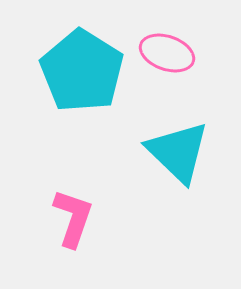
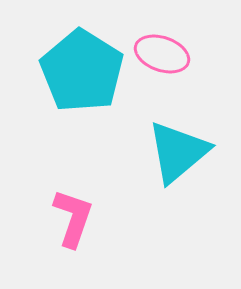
pink ellipse: moved 5 px left, 1 px down
cyan triangle: rotated 36 degrees clockwise
